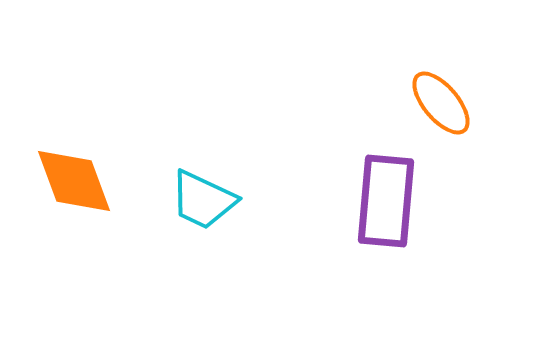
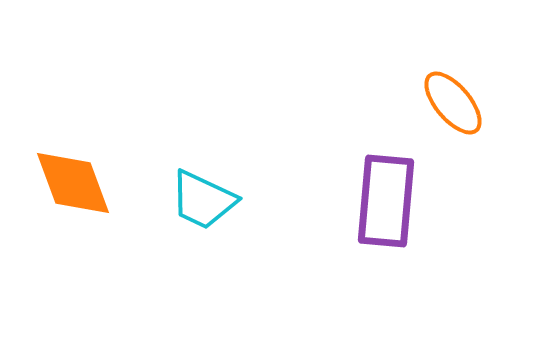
orange ellipse: moved 12 px right
orange diamond: moved 1 px left, 2 px down
